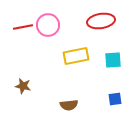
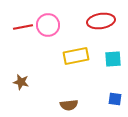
cyan square: moved 1 px up
brown star: moved 2 px left, 4 px up
blue square: rotated 16 degrees clockwise
